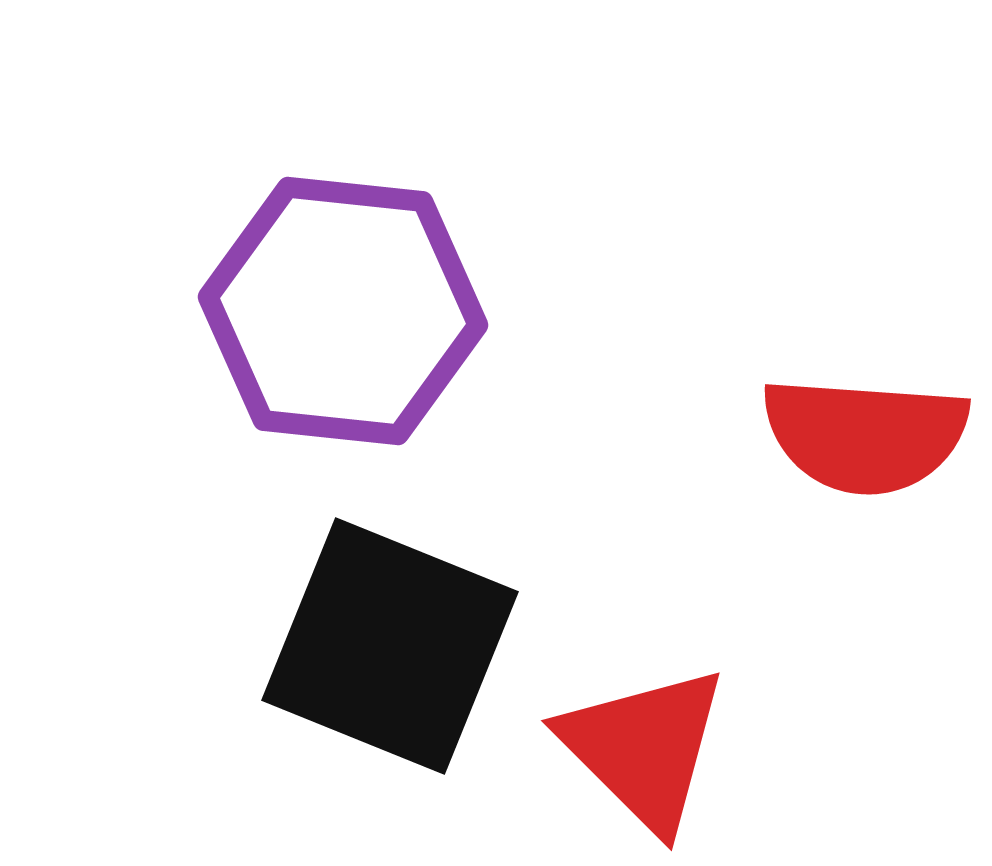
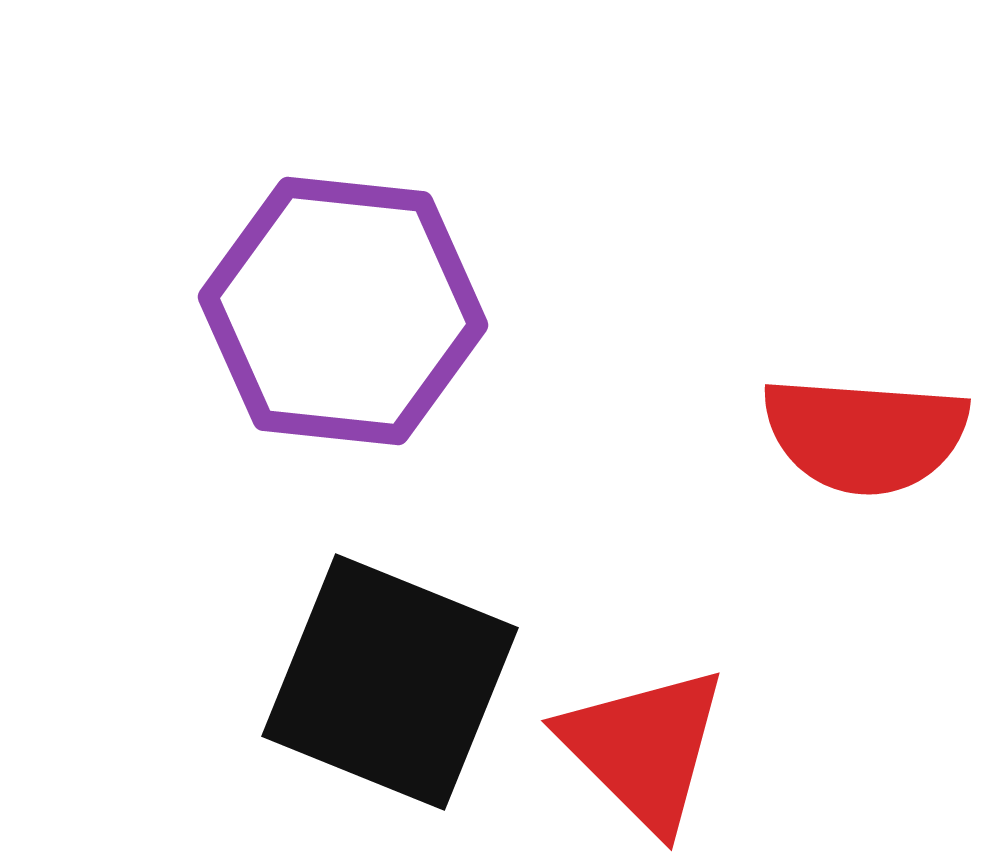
black square: moved 36 px down
